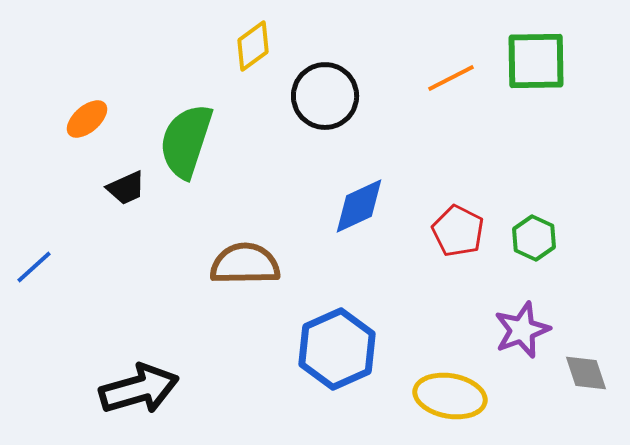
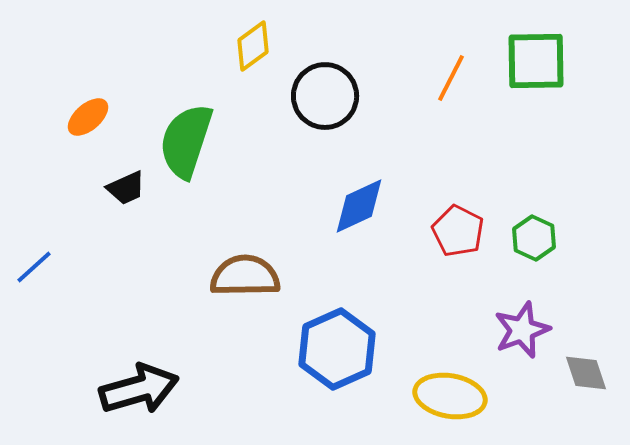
orange line: rotated 36 degrees counterclockwise
orange ellipse: moved 1 px right, 2 px up
brown semicircle: moved 12 px down
